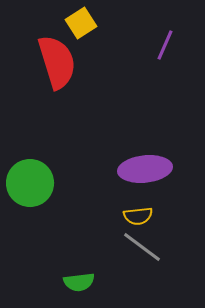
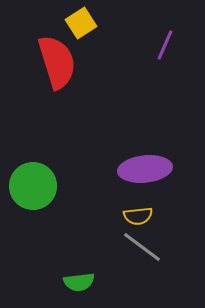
green circle: moved 3 px right, 3 px down
